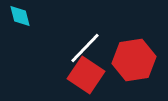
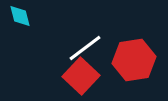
white line: rotated 9 degrees clockwise
red square: moved 5 px left, 1 px down; rotated 9 degrees clockwise
